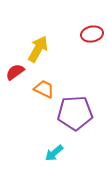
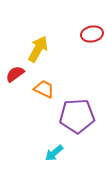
red semicircle: moved 2 px down
purple pentagon: moved 2 px right, 3 px down
